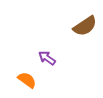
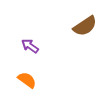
purple arrow: moved 17 px left, 12 px up
